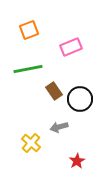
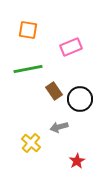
orange square: moved 1 px left; rotated 30 degrees clockwise
